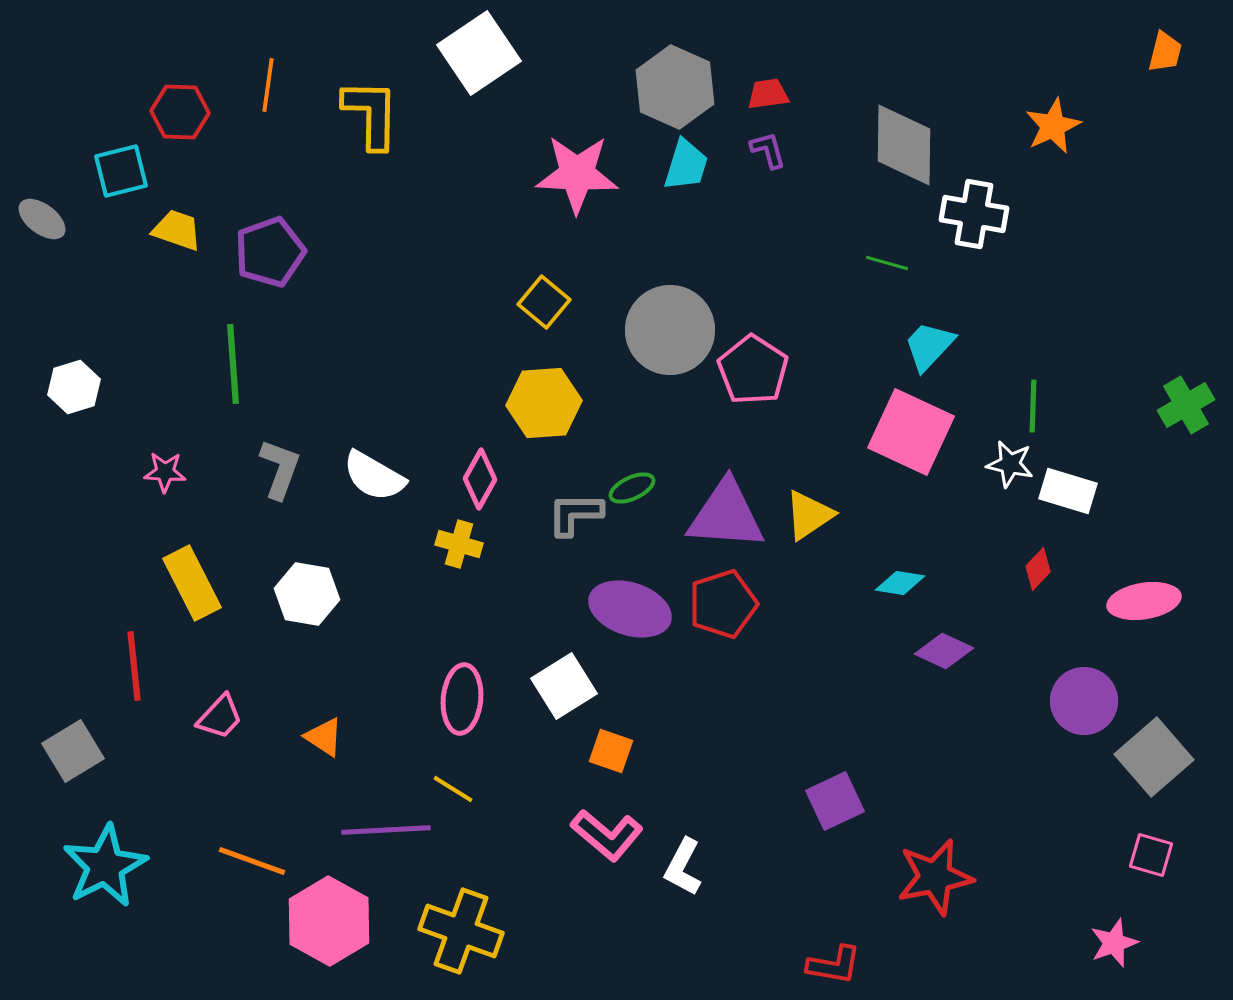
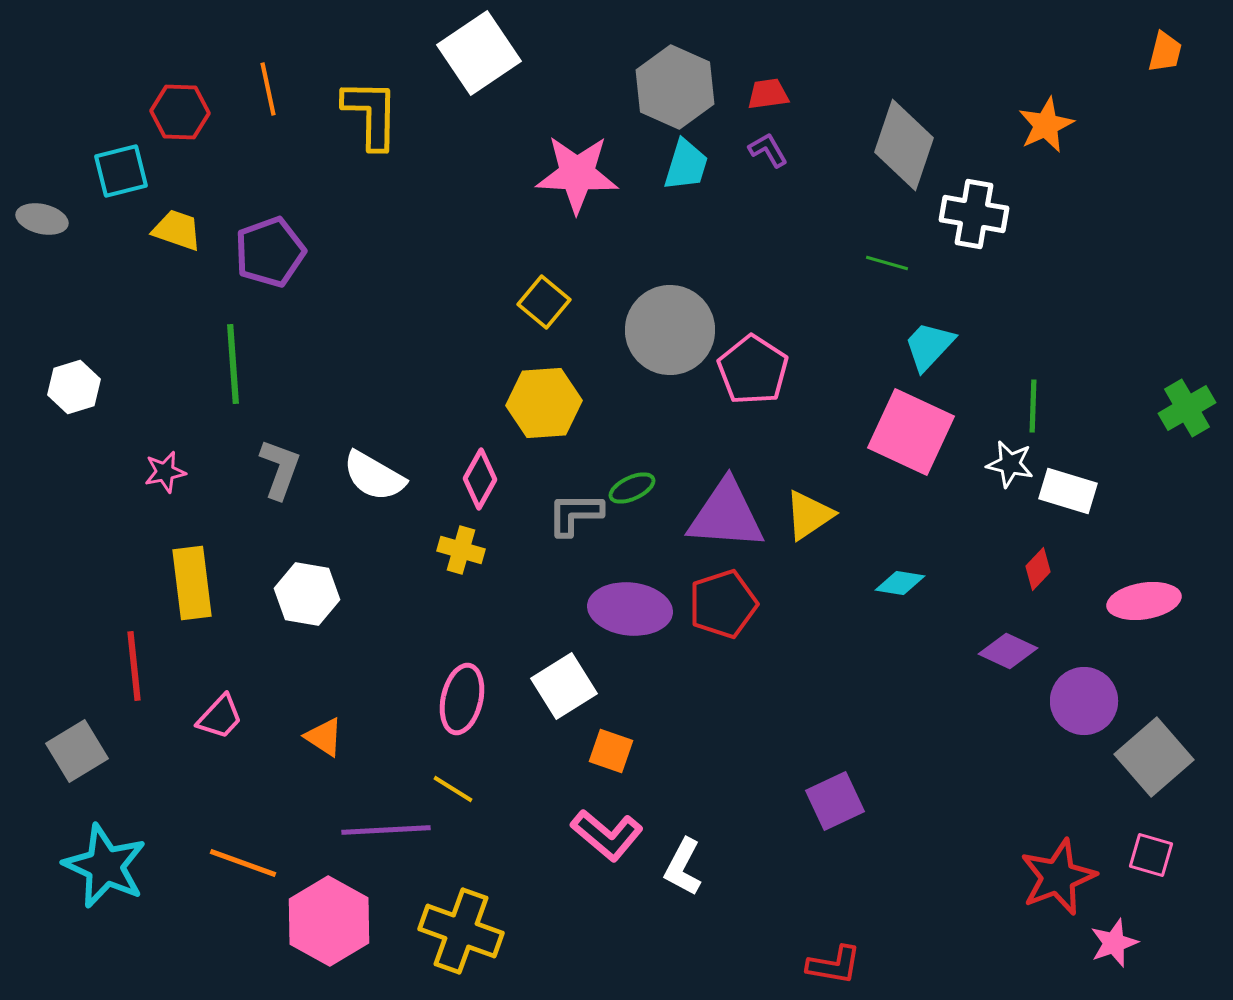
orange line at (268, 85): moved 4 px down; rotated 20 degrees counterclockwise
orange star at (1053, 126): moved 7 px left, 1 px up
gray diamond at (904, 145): rotated 18 degrees clockwise
purple L-shape at (768, 150): rotated 15 degrees counterclockwise
gray ellipse at (42, 219): rotated 24 degrees counterclockwise
green cross at (1186, 405): moved 1 px right, 3 px down
pink star at (165, 472): rotated 15 degrees counterclockwise
yellow cross at (459, 544): moved 2 px right, 6 px down
yellow rectangle at (192, 583): rotated 20 degrees clockwise
purple ellipse at (630, 609): rotated 12 degrees counterclockwise
purple diamond at (944, 651): moved 64 px right
pink ellipse at (462, 699): rotated 8 degrees clockwise
gray square at (73, 751): moved 4 px right
orange line at (252, 861): moved 9 px left, 2 px down
cyan star at (105, 866): rotated 20 degrees counterclockwise
red star at (935, 877): moved 123 px right; rotated 10 degrees counterclockwise
